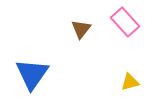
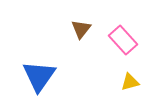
pink rectangle: moved 2 px left, 18 px down
blue triangle: moved 7 px right, 2 px down
